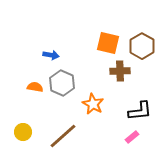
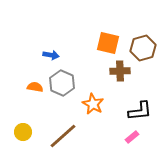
brown hexagon: moved 1 px right, 2 px down; rotated 15 degrees clockwise
